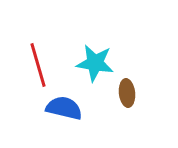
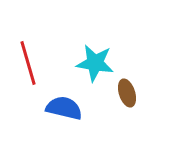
red line: moved 10 px left, 2 px up
brown ellipse: rotated 12 degrees counterclockwise
